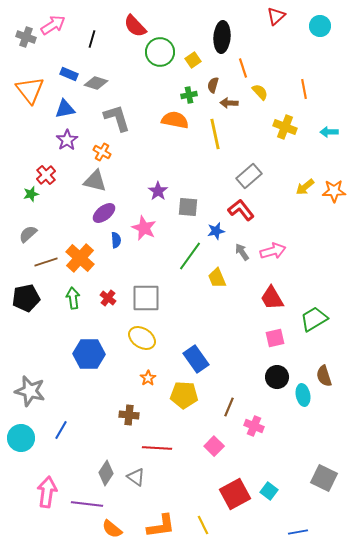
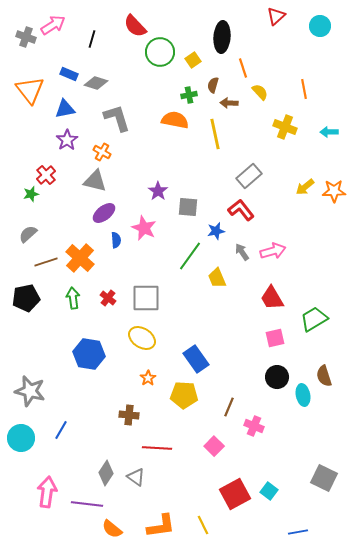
blue hexagon at (89, 354): rotated 8 degrees clockwise
